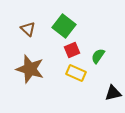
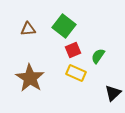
brown triangle: rotated 49 degrees counterclockwise
red square: moved 1 px right
brown star: moved 9 px down; rotated 16 degrees clockwise
black triangle: rotated 30 degrees counterclockwise
